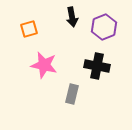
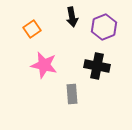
orange square: moved 3 px right; rotated 18 degrees counterclockwise
gray rectangle: rotated 18 degrees counterclockwise
